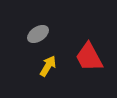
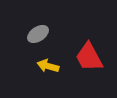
yellow arrow: rotated 105 degrees counterclockwise
